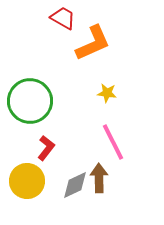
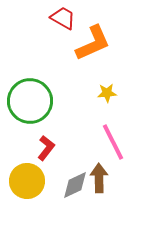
yellow star: rotated 12 degrees counterclockwise
